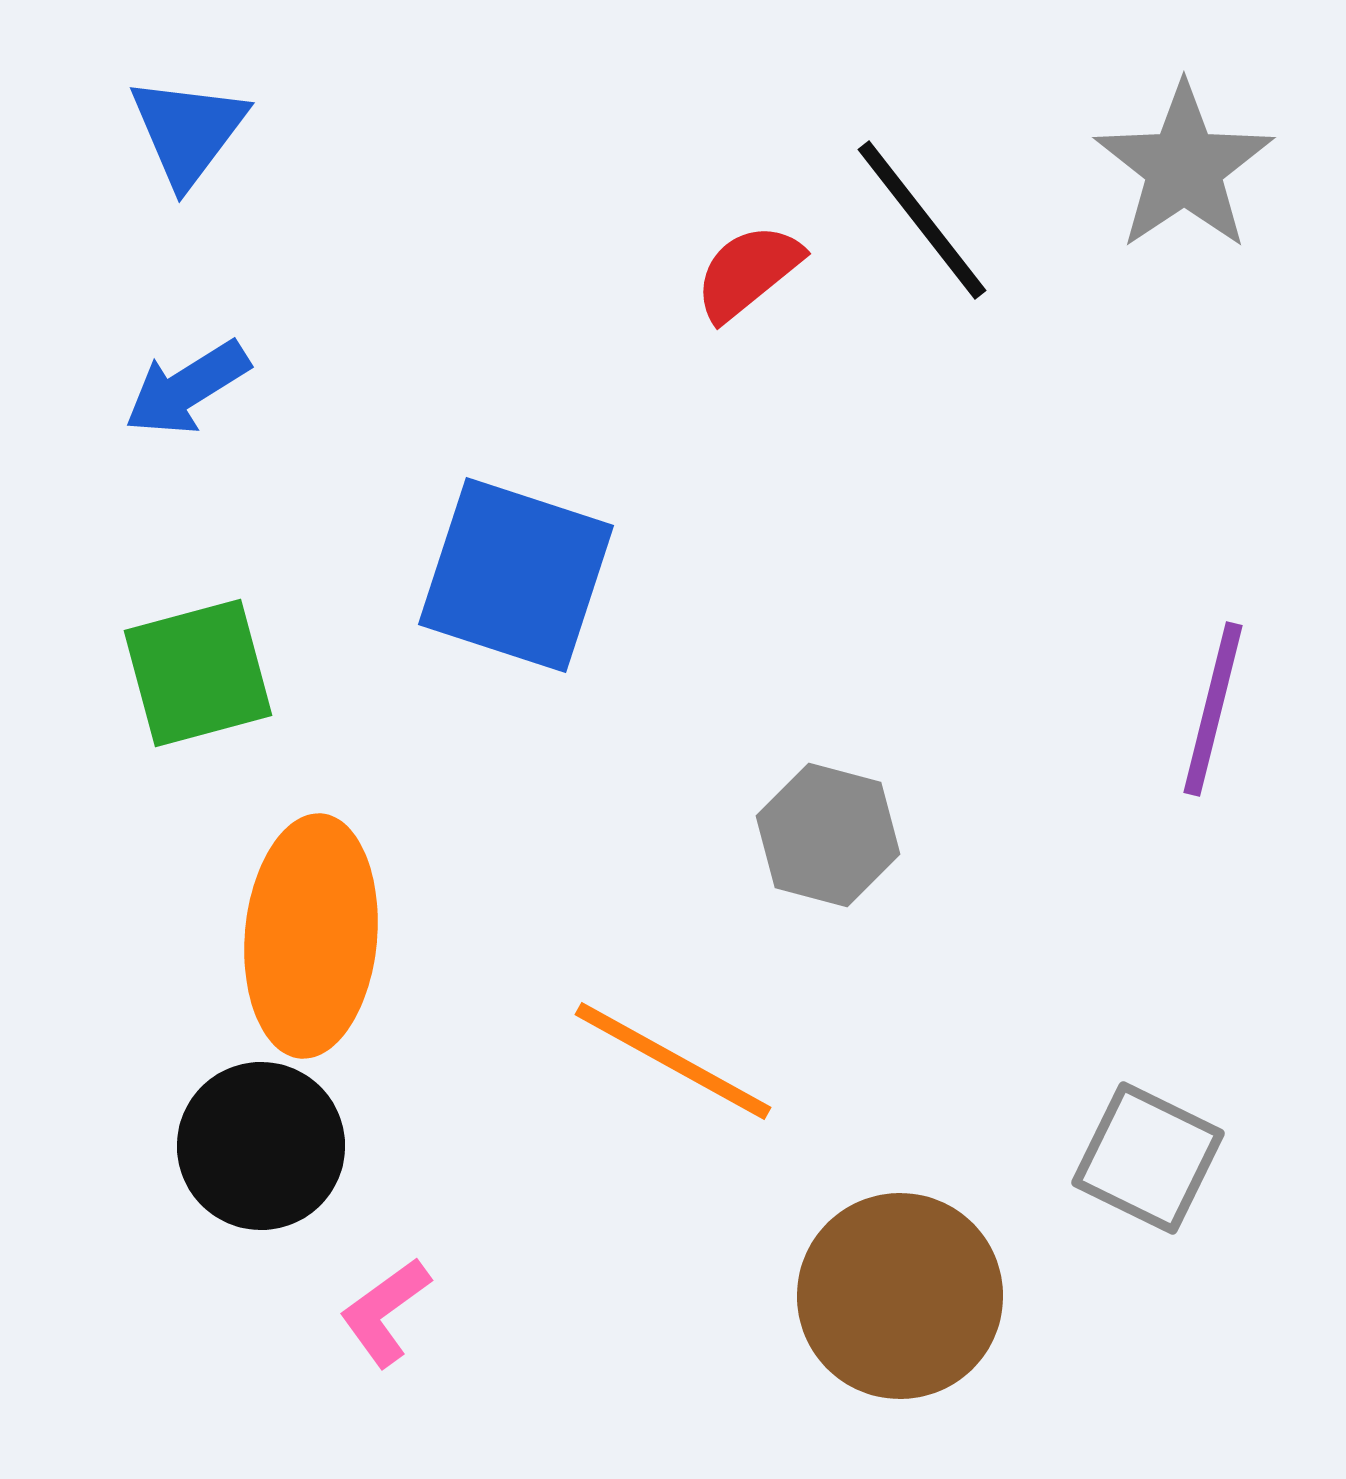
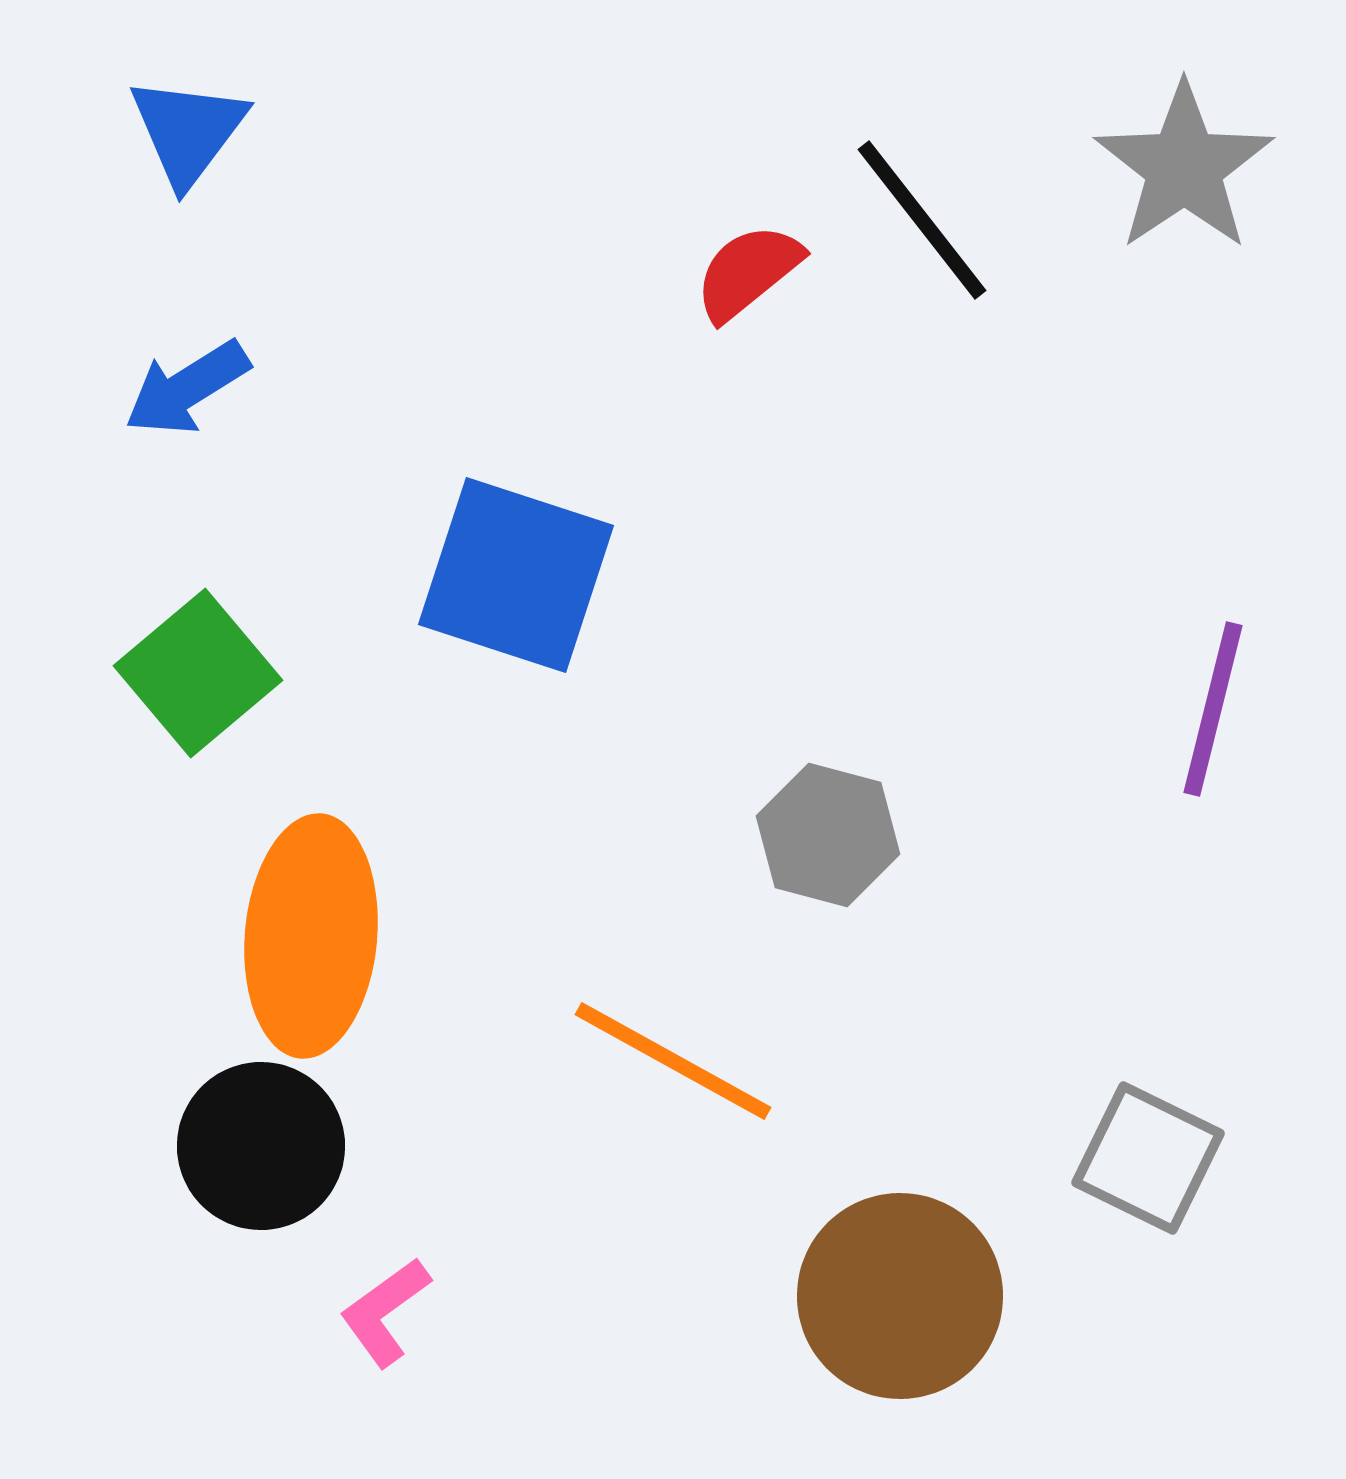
green square: rotated 25 degrees counterclockwise
